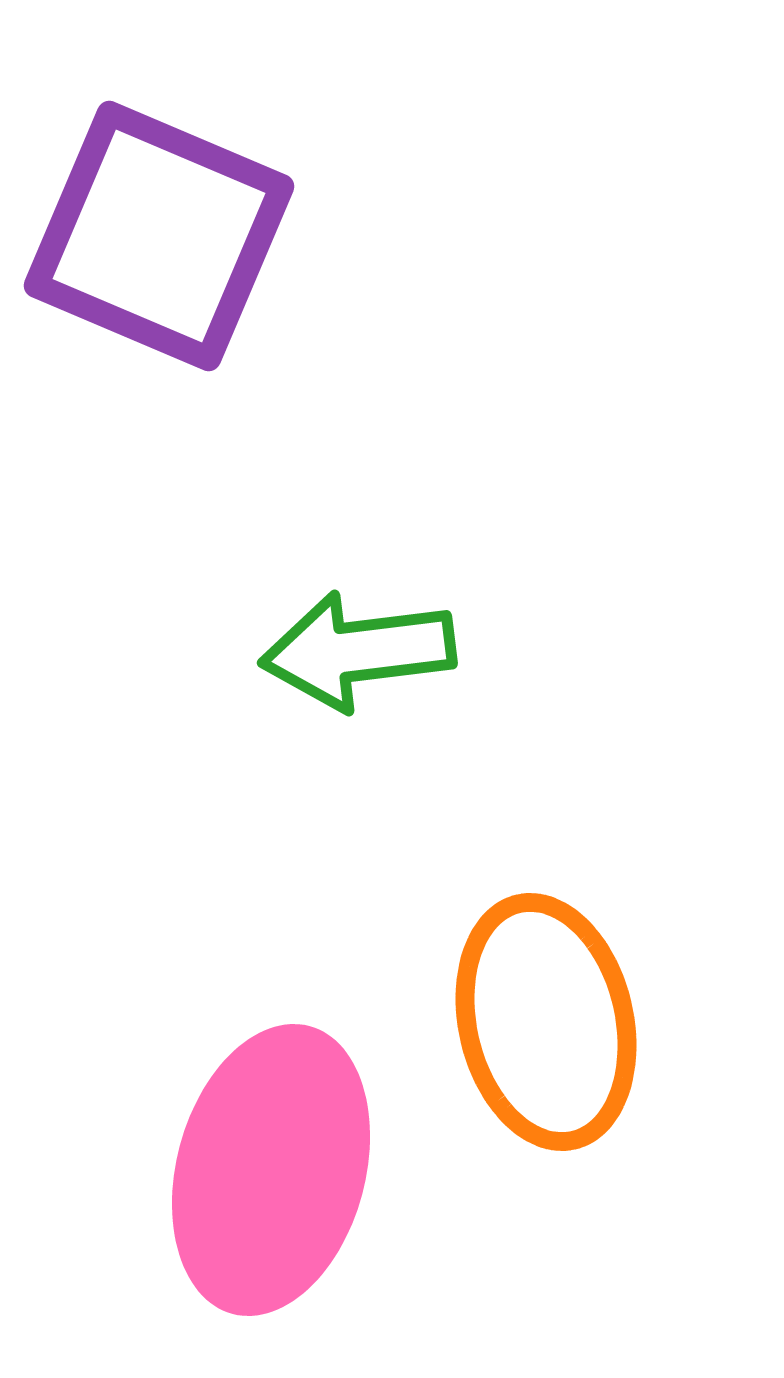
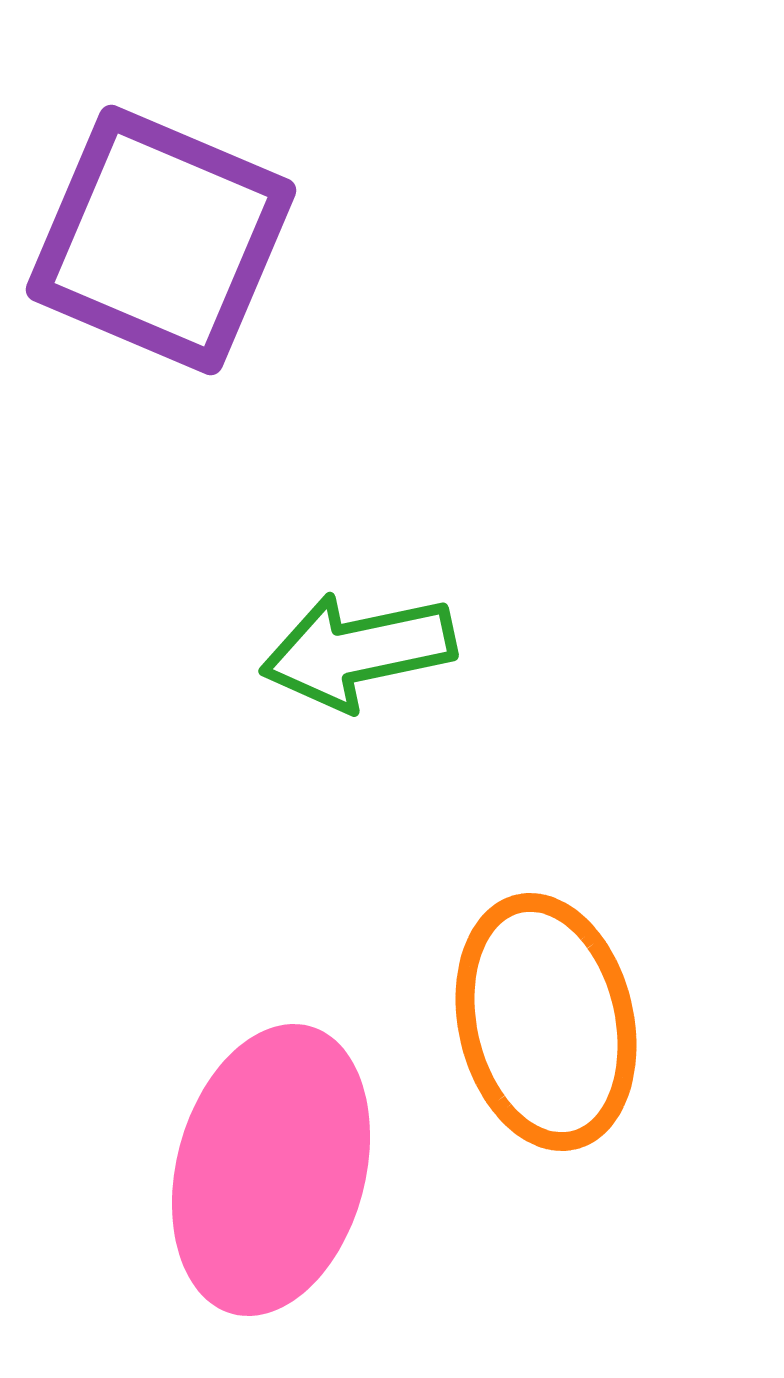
purple square: moved 2 px right, 4 px down
green arrow: rotated 5 degrees counterclockwise
